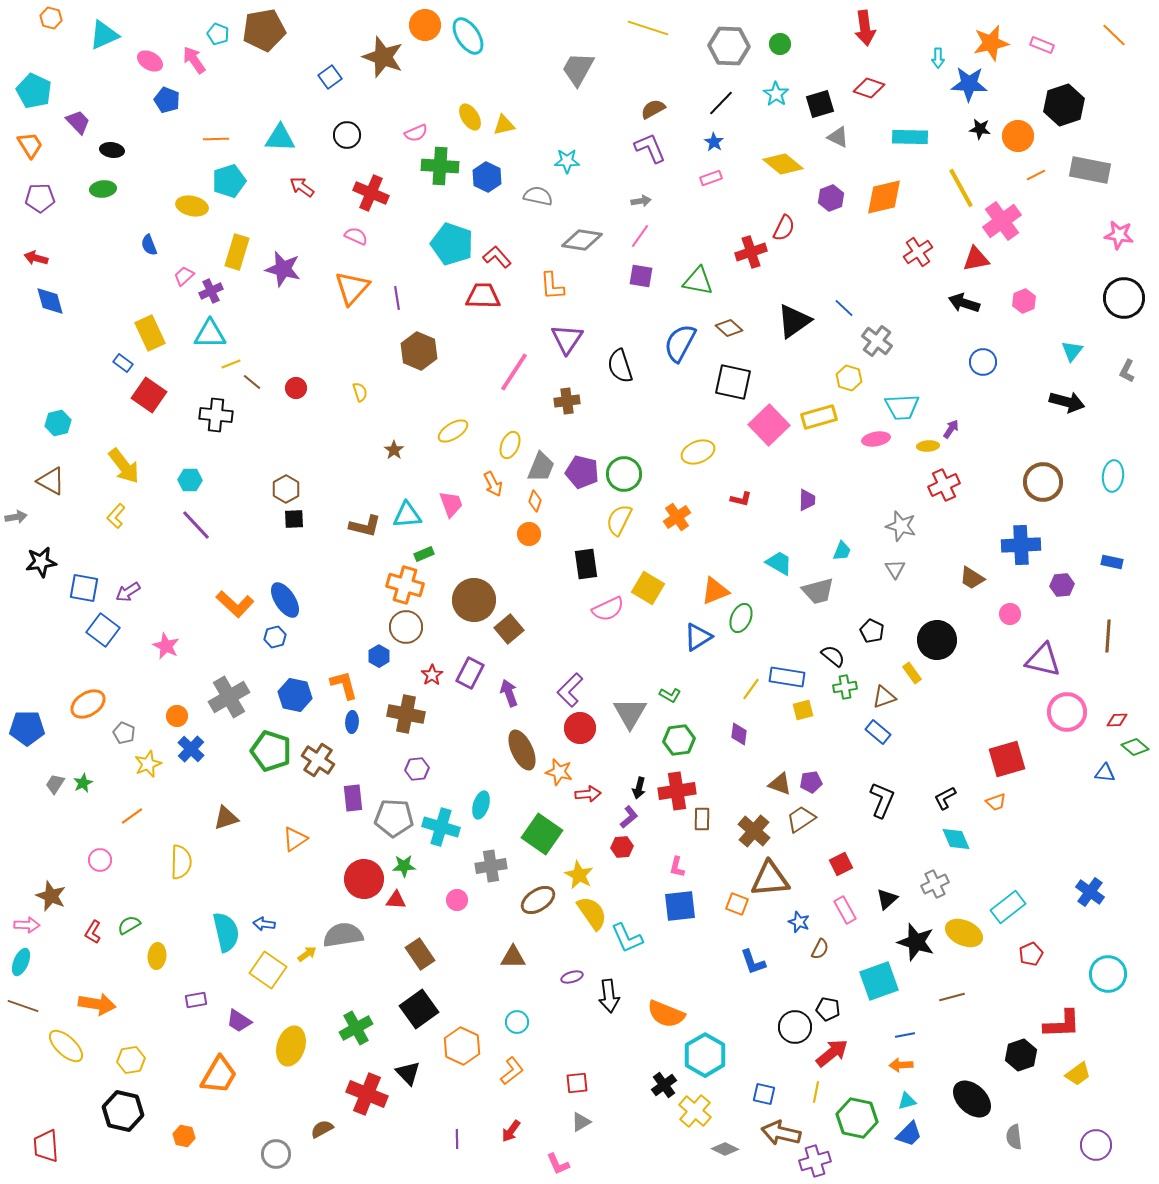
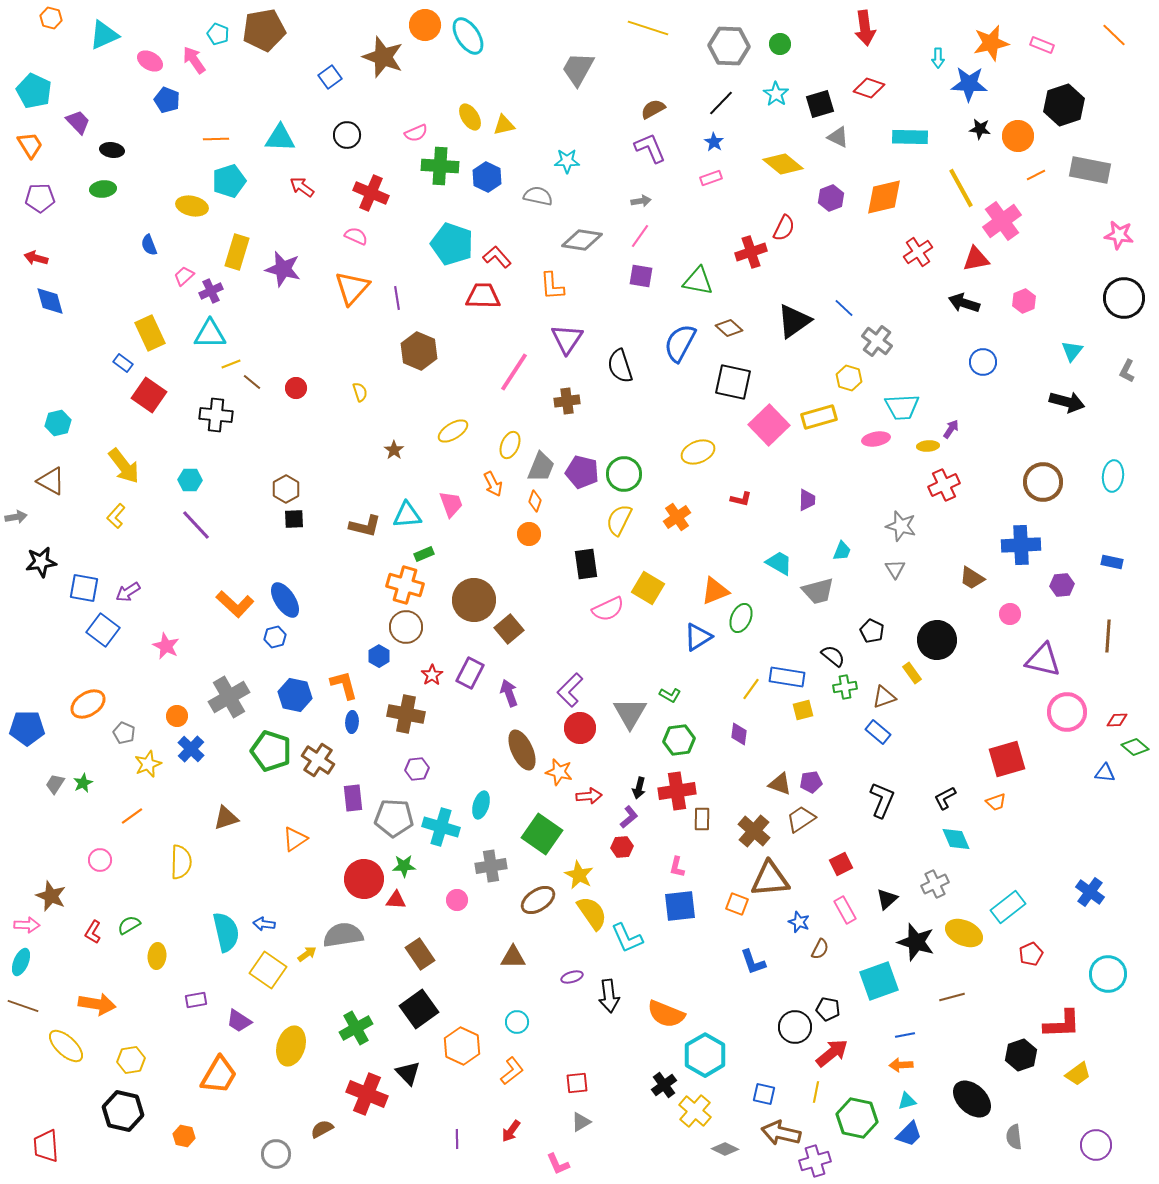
red arrow at (588, 794): moved 1 px right, 2 px down
